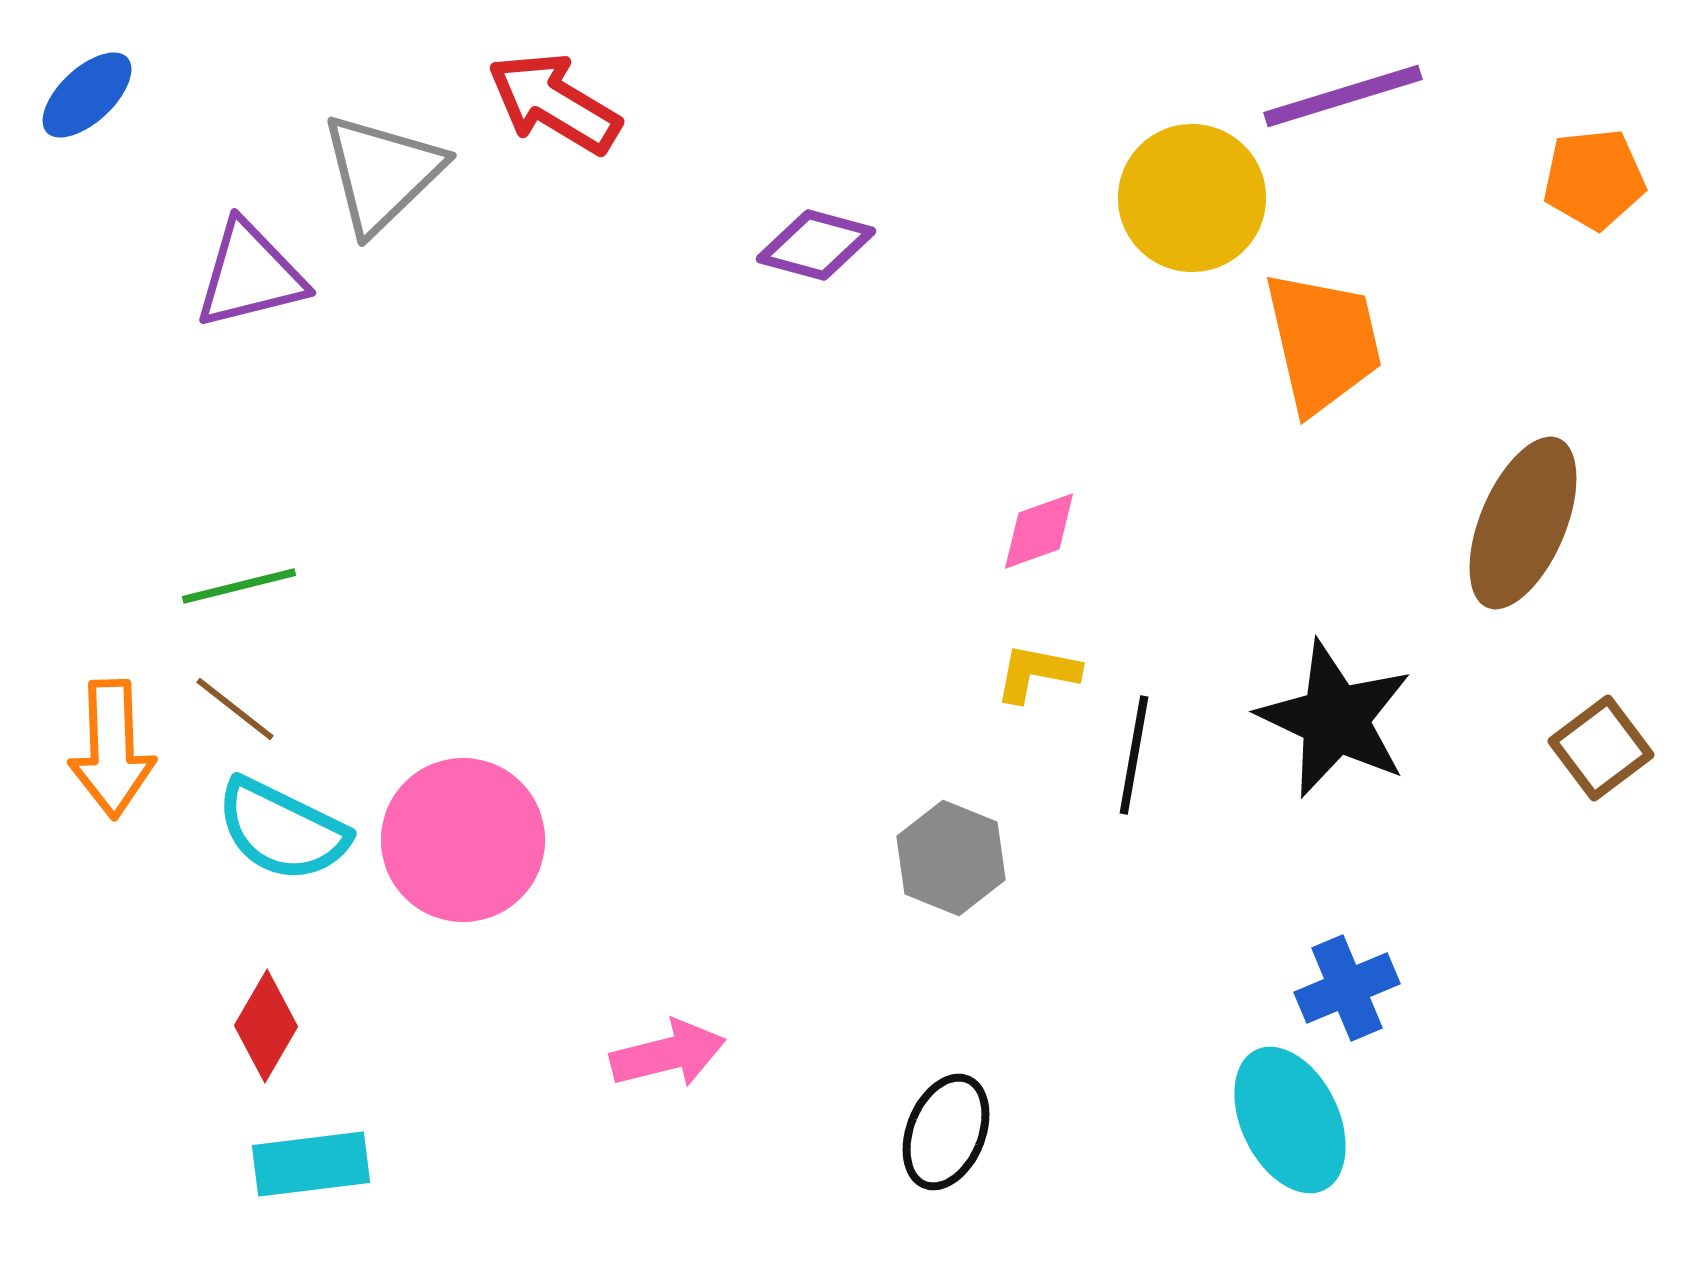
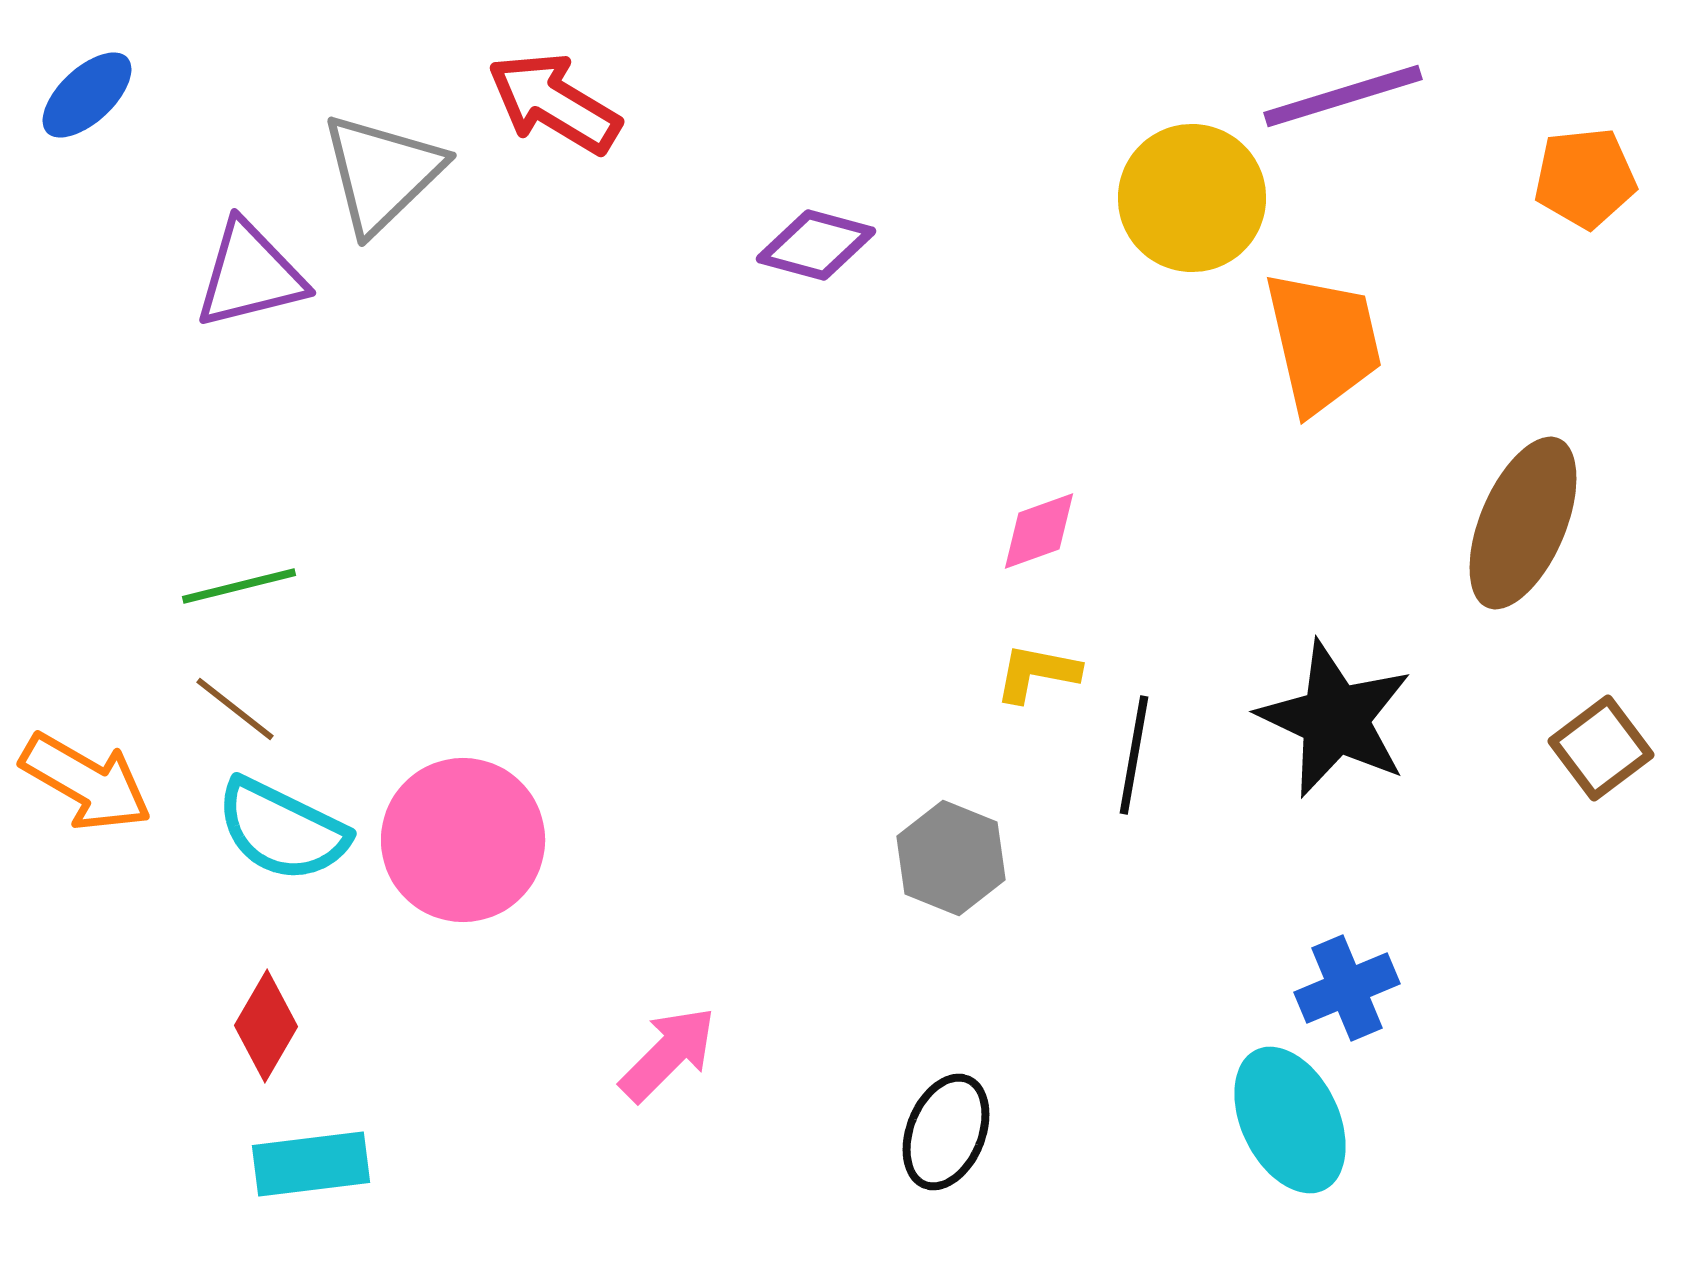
orange pentagon: moved 9 px left, 1 px up
orange arrow: moved 26 px left, 33 px down; rotated 58 degrees counterclockwise
pink arrow: rotated 31 degrees counterclockwise
